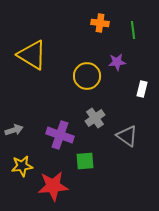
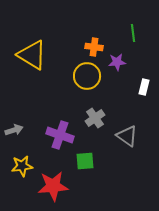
orange cross: moved 6 px left, 24 px down
green line: moved 3 px down
white rectangle: moved 2 px right, 2 px up
